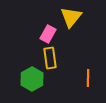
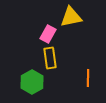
yellow triangle: rotated 40 degrees clockwise
green hexagon: moved 3 px down
